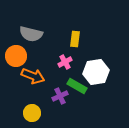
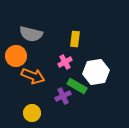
purple cross: moved 3 px right
